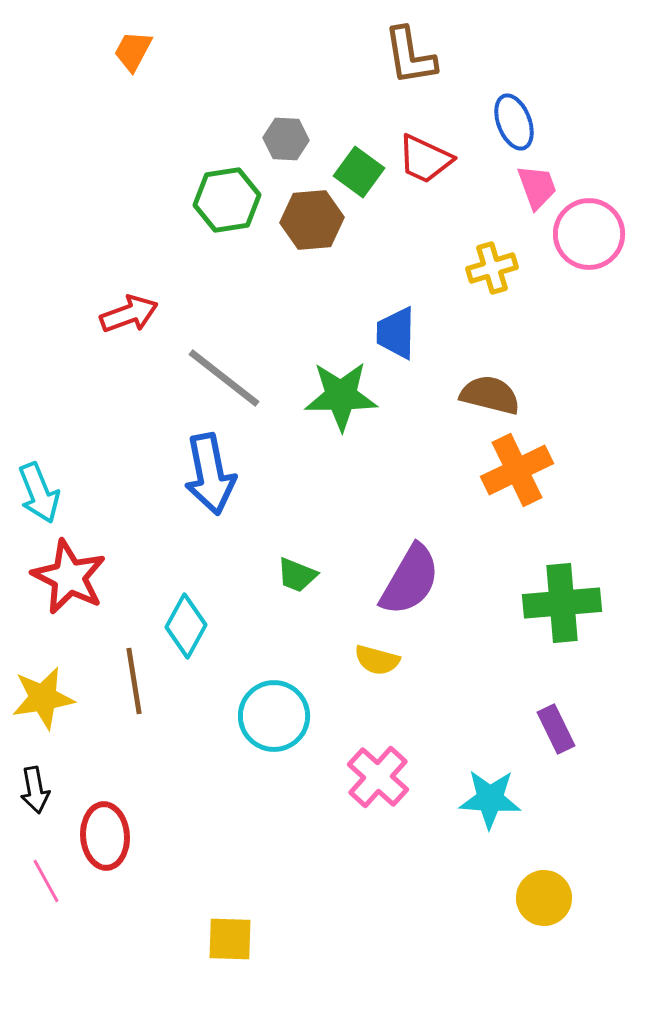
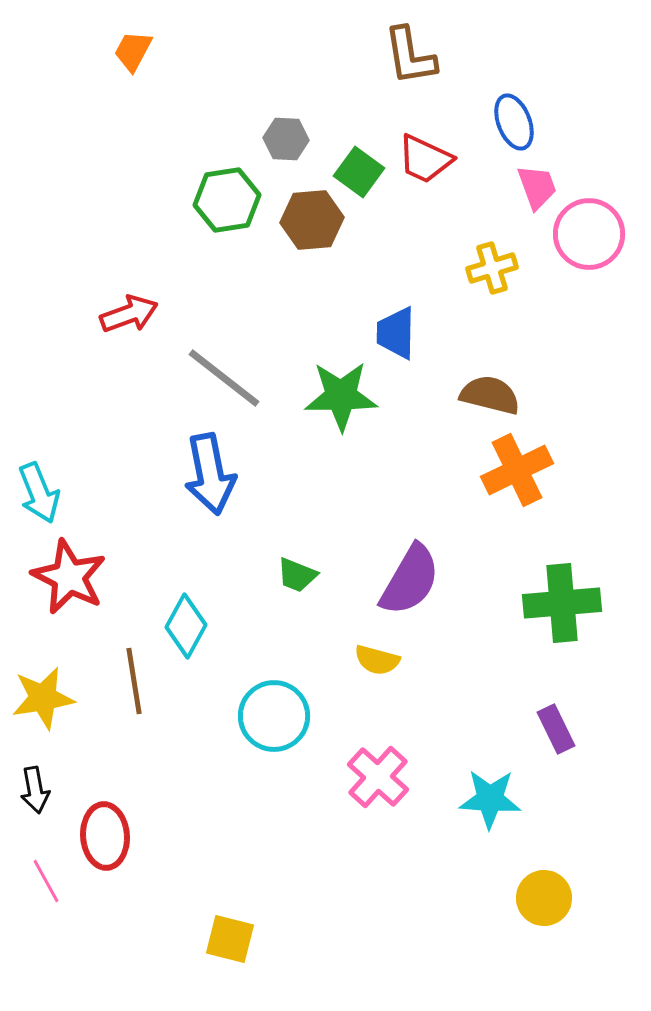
yellow square: rotated 12 degrees clockwise
